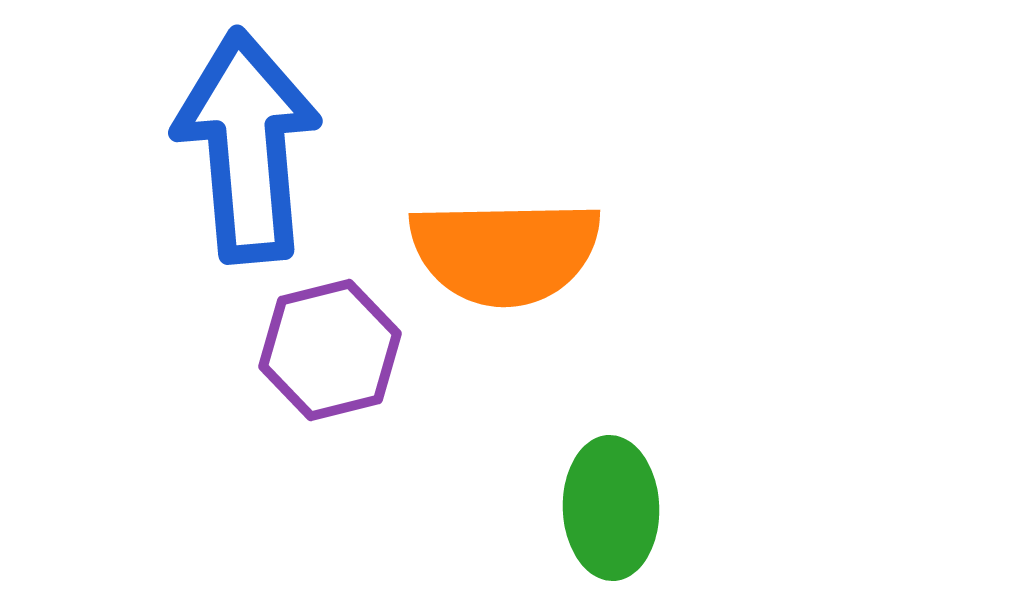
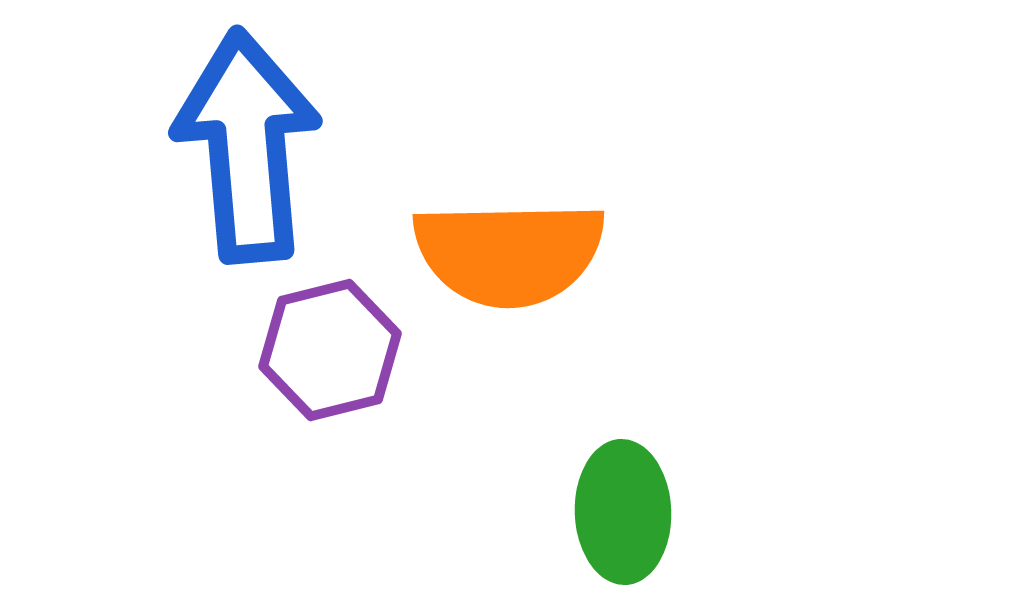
orange semicircle: moved 4 px right, 1 px down
green ellipse: moved 12 px right, 4 px down
